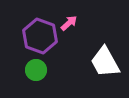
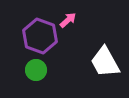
pink arrow: moved 1 px left, 3 px up
